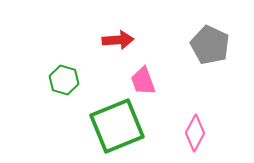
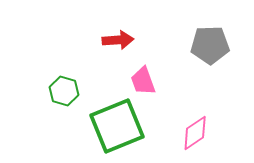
gray pentagon: rotated 27 degrees counterclockwise
green hexagon: moved 11 px down
pink diamond: rotated 27 degrees clockwise
